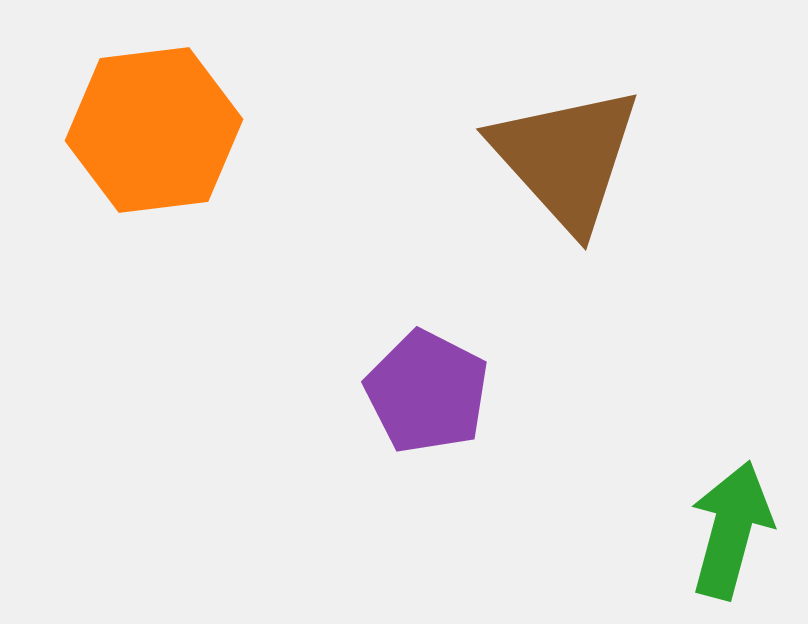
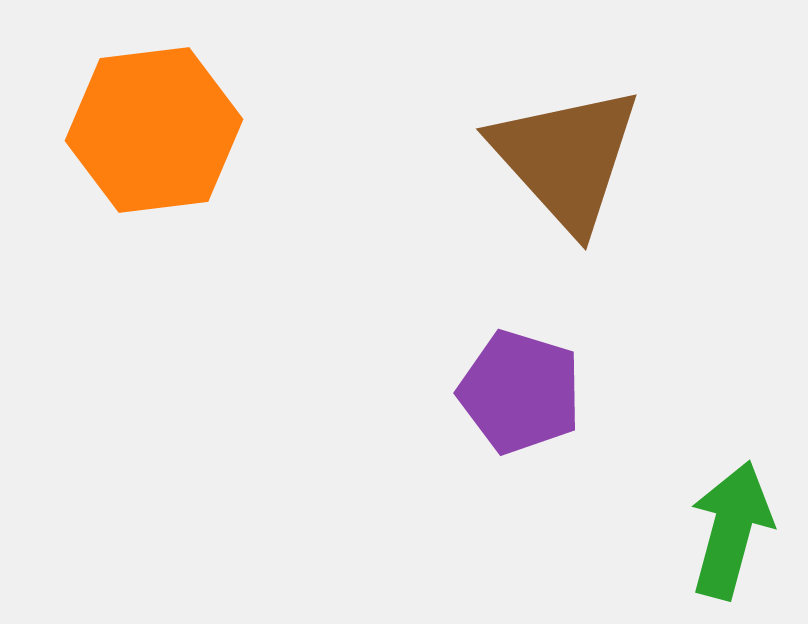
purple pentagon: moved 93 px right; rotated 10 degrees counterclockwise
